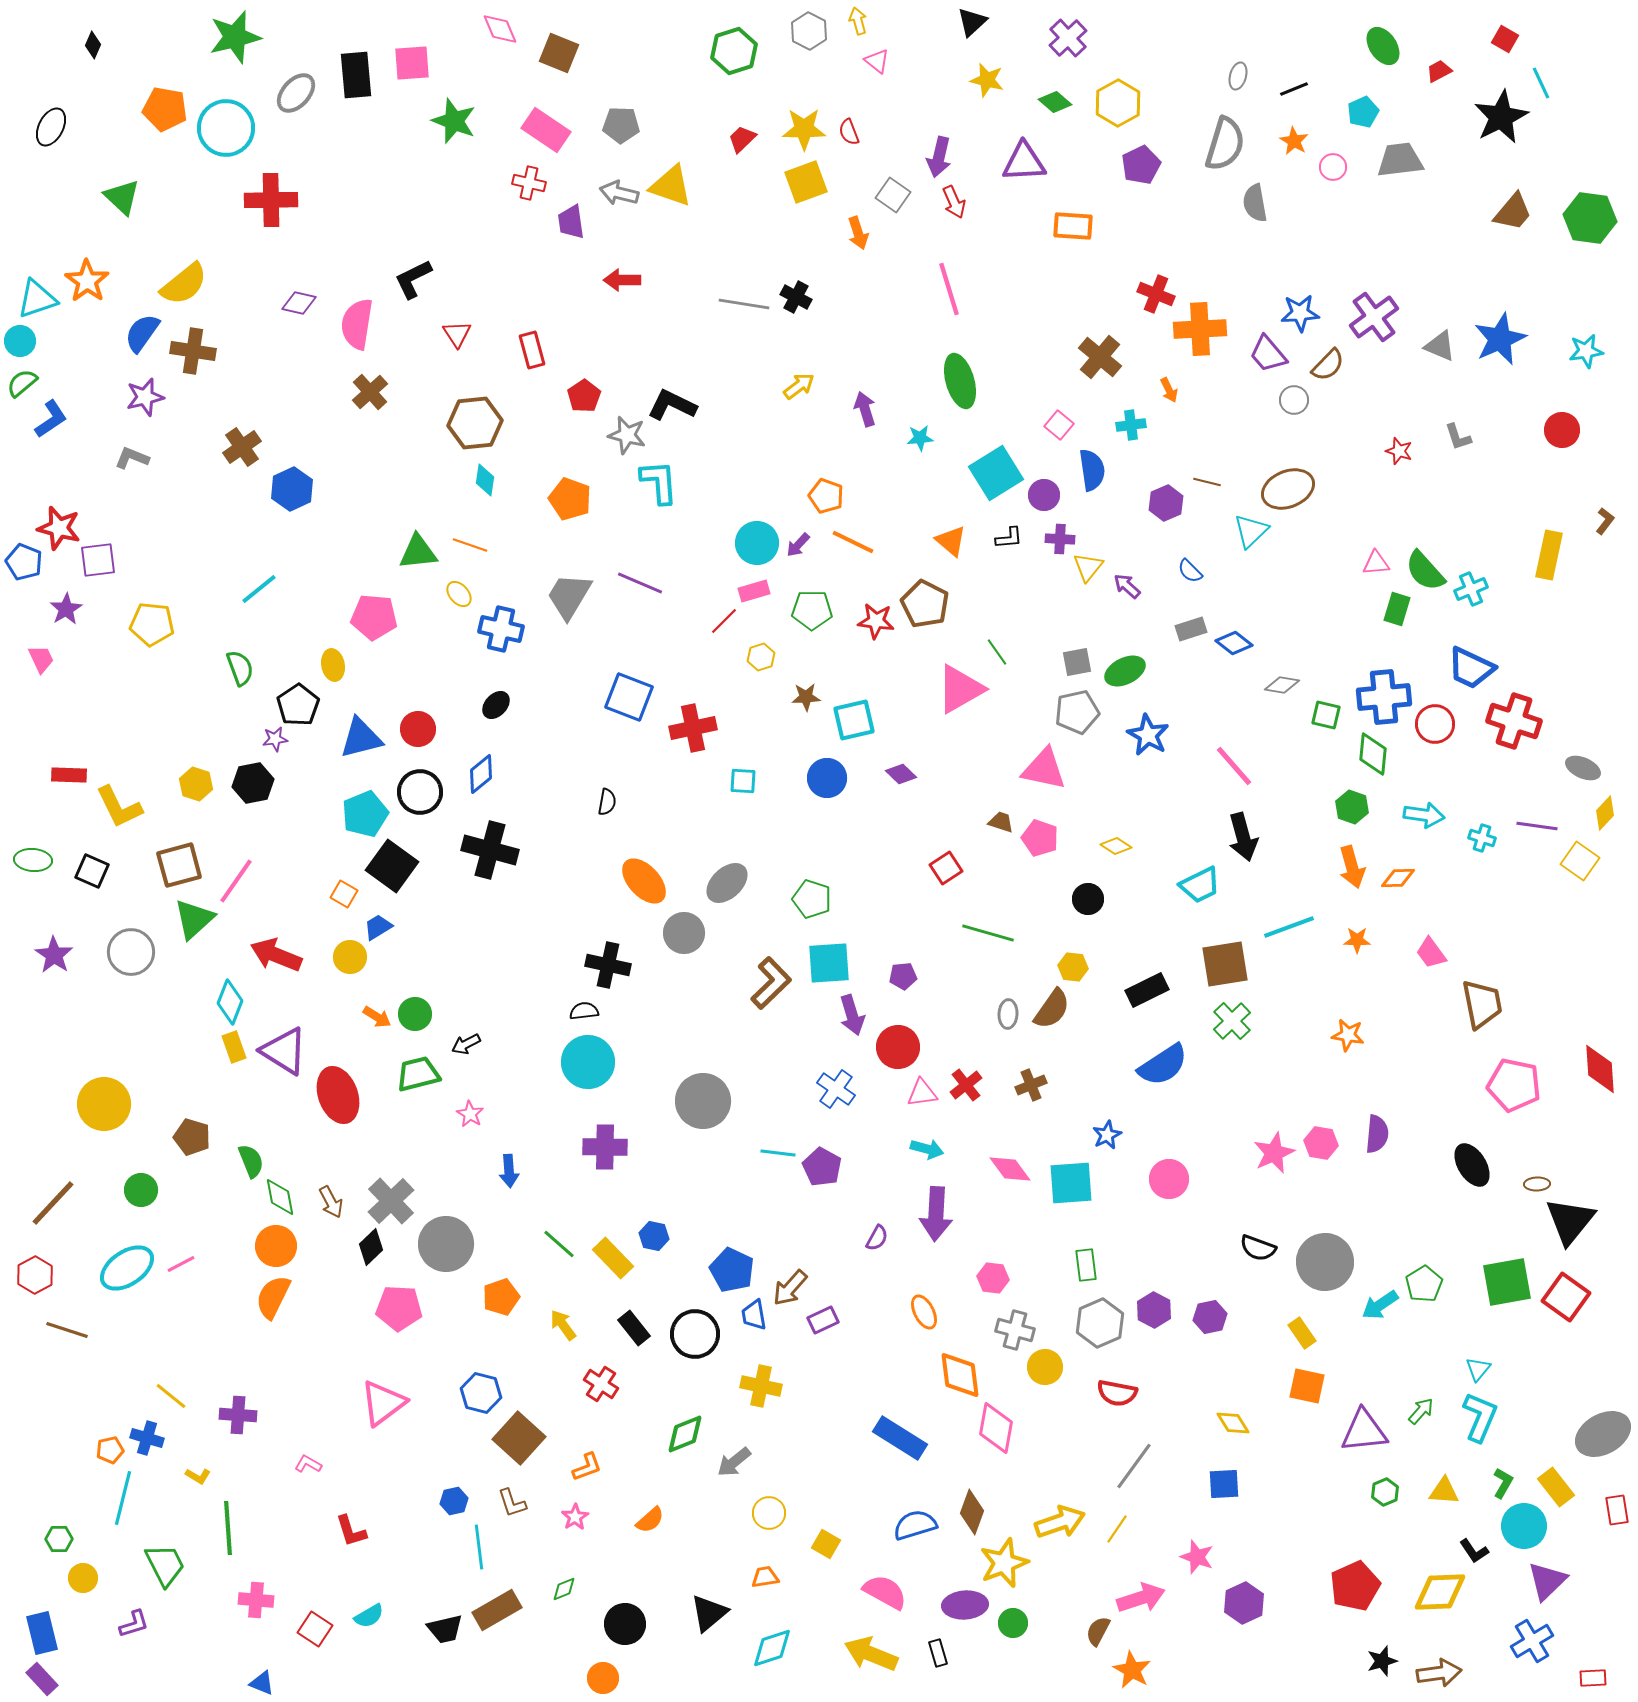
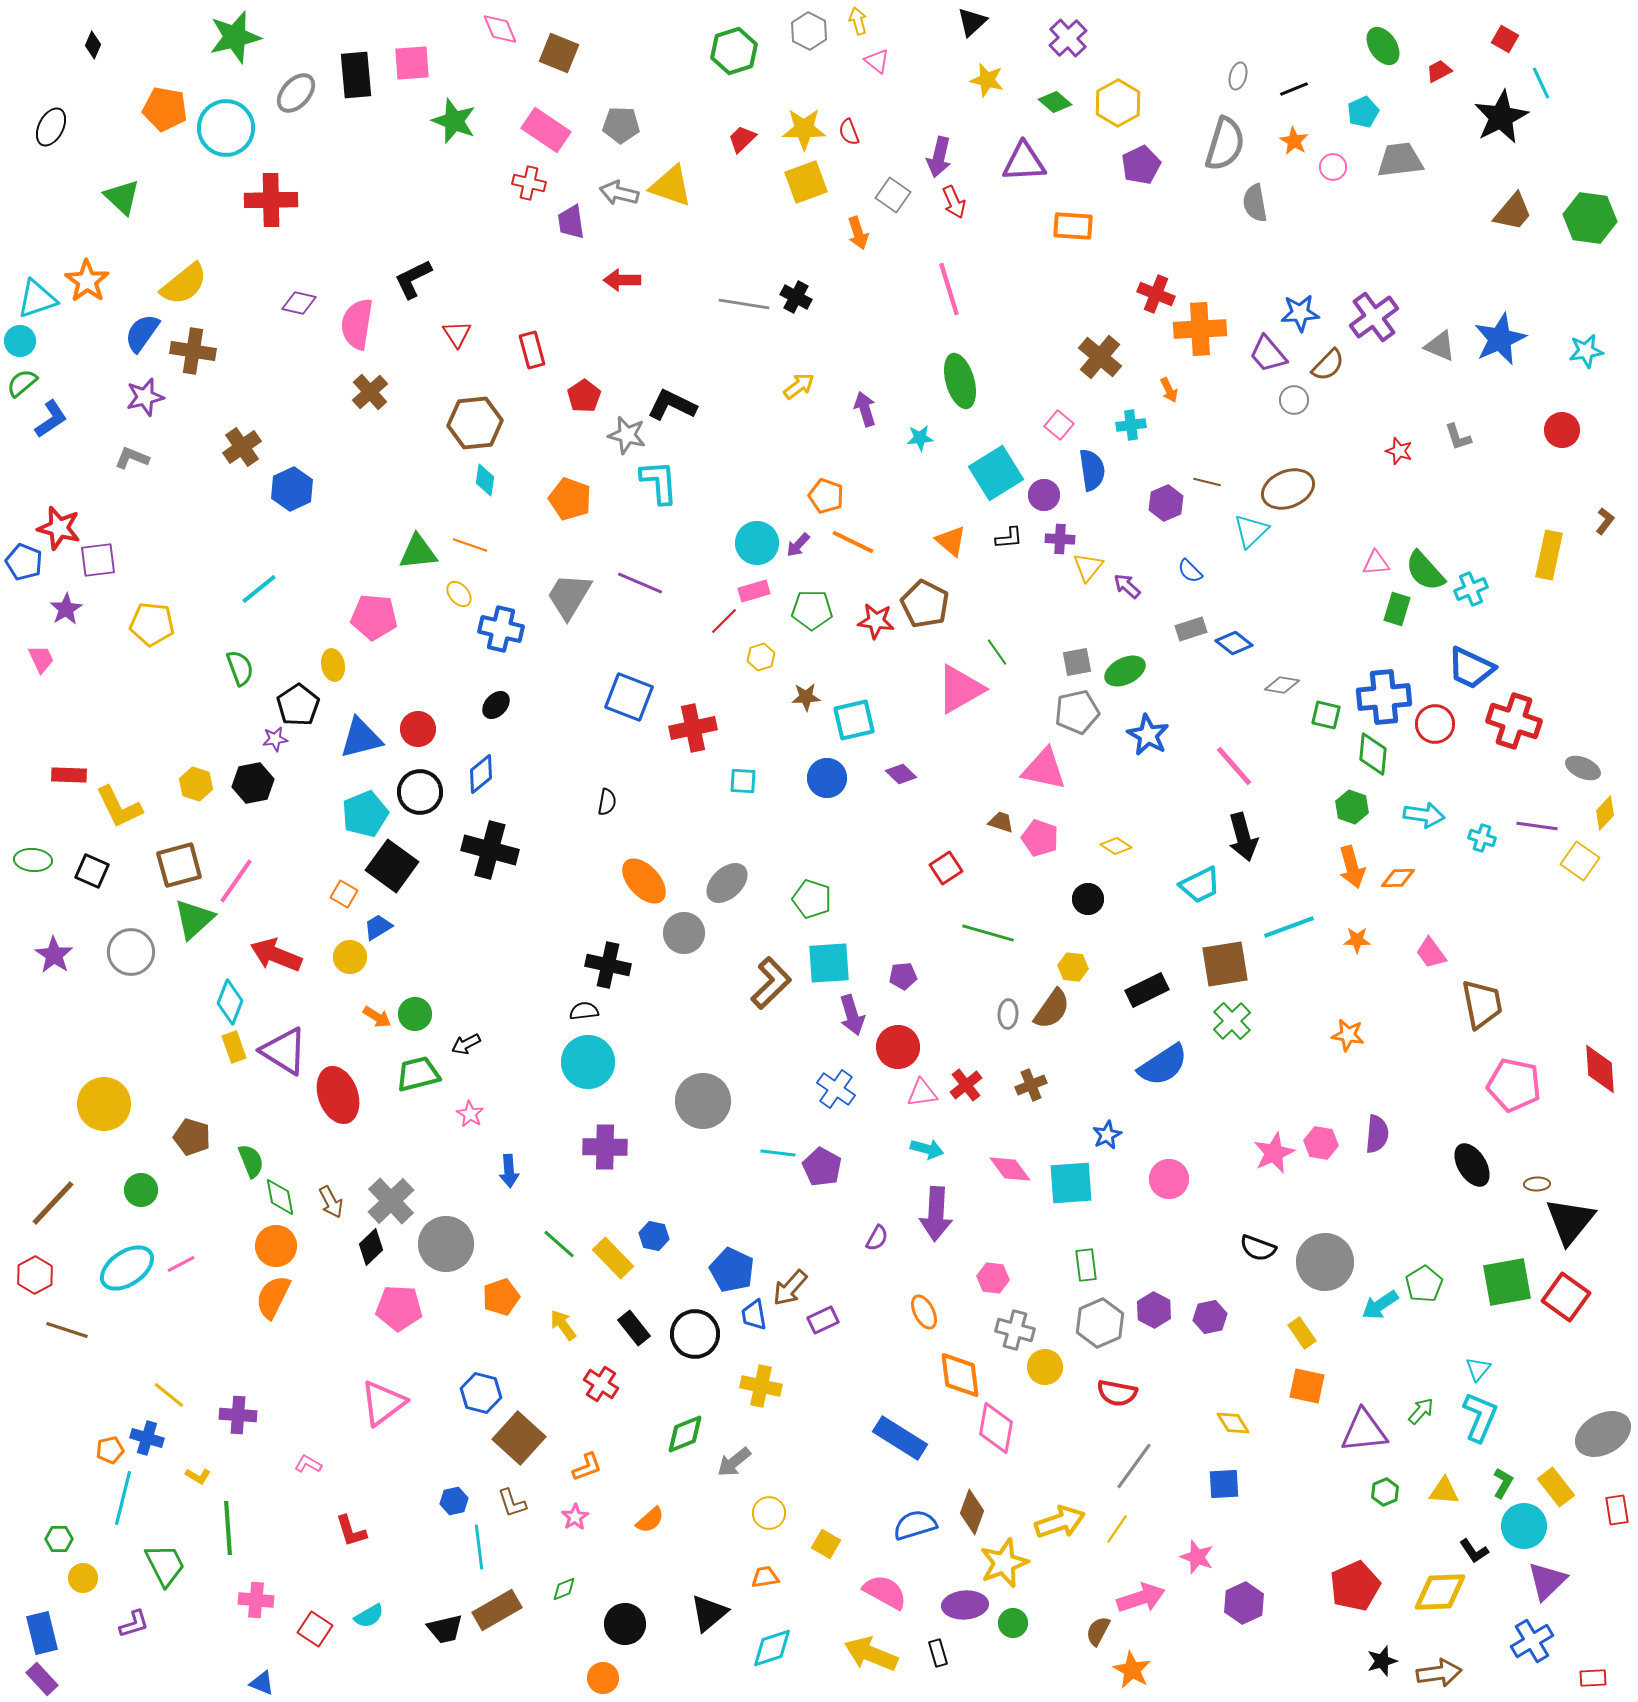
yellow line at (171, 1396): moved 2 px left, 1 px up
